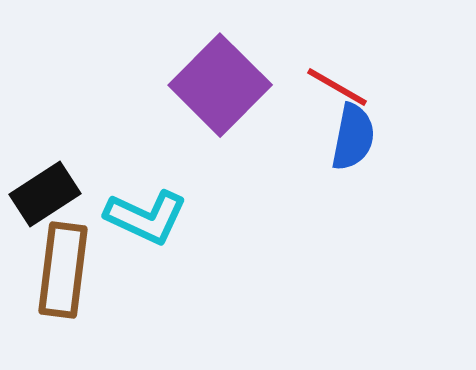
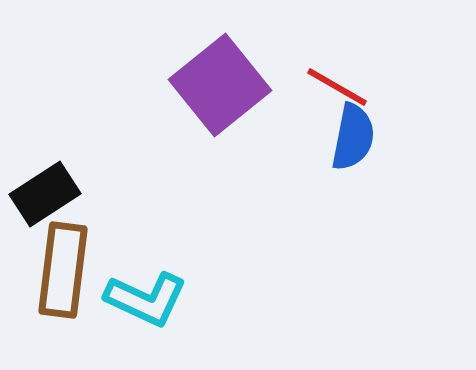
purple square: rotated 6 degrees clockwise
cyan L-shape: moved 82 px down
